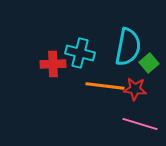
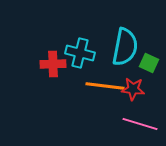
cyan semicircle: moved 3 px left
green square: rotated 24 degrees counterclockwise
red star: moved 2 px left
